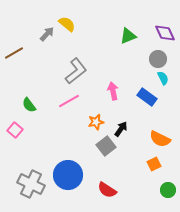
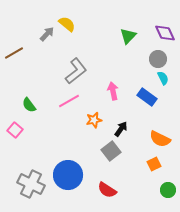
green triangle: rotated 24 degrees counterclockwise
orange star: moved 2 px left, 2 px up
gray square: moved 5 px right, 5 px down
